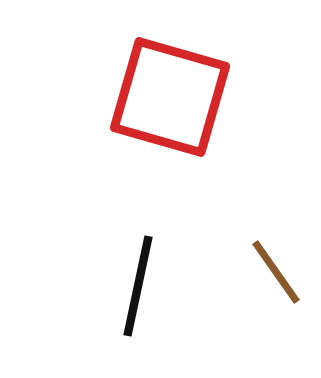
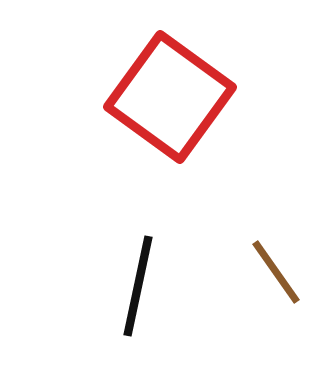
red square: rotated 20 degrees clockwise
